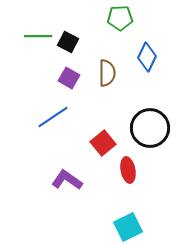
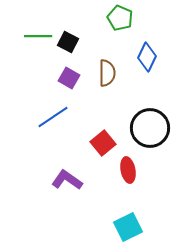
green pentagon: rotated 25 degrees clockwise
